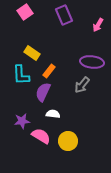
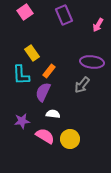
yellow rectangle: rotated 21 degrees clockwise
pink semicircle: moved 4 px right
yellow circle: moved 2 px right, 2 px up
